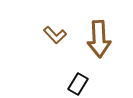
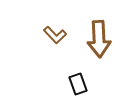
black rectangle: rotated 50 degrees counterclockwise
